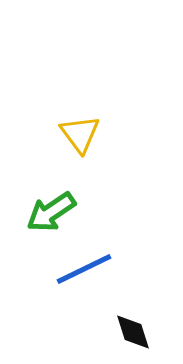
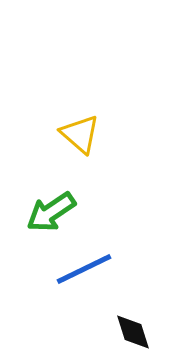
yellow triangle: rotated 12 degrees counterclockwise
